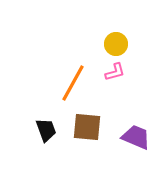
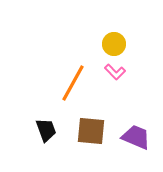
yellow circle: moved 2 px left
pink L-shape: rotated 60 degrees clockwise
brown square: moved 4 px right, 4 px down
